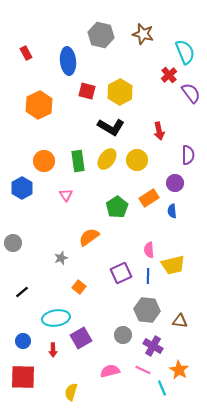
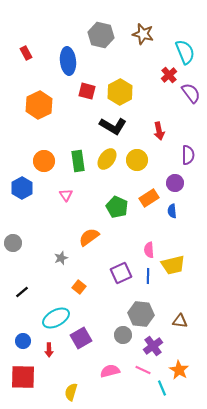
black L-shape at (111, 127): moved 2 px right, 1 px up
green pentagon at (117, 207): rotated 15 degrees counterclockwise
gray hexagon at (147, 310): moved 6 px left, 4 px down
cyan ellipse at (56, 318): rotated 20 degrees counterclockwise
purple cross at (153, 346): rotated 24 degrees clockwise
red arrow at (53, 350): moved 4 px left
